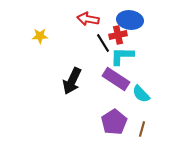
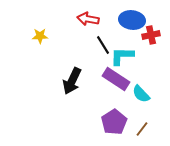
blue ellipse: moved 2 px right
red cross: moved 33 px right
black line: moved 2 px down
brown line: rotated 21 degrees clockwise
